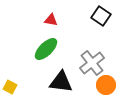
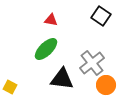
black triangle: moved 1 px right, 3 px up
